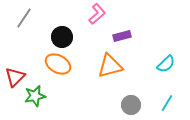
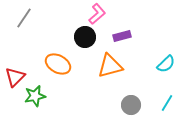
black circle: moved 23 px right
